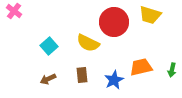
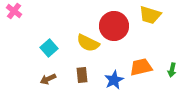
red circle: moved 4 px down
cyan square: moved 2 px down
